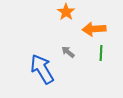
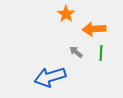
orange star: moved 2 px down
gray arrow: moved 8 px right
blue arrow: moved 8 px right, 8 px down; rotated 76 degrees counterclockwise
